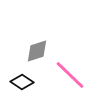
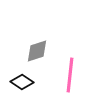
pink line: rotated 52 degrees clockwise
